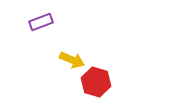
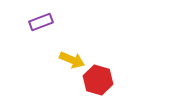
red hexagon: moved 2 px right, 2 px up
